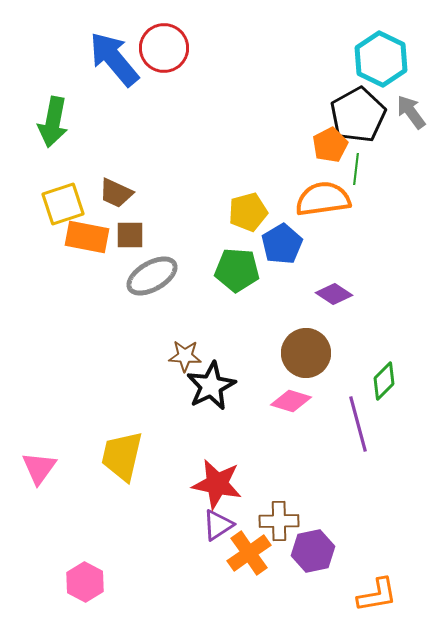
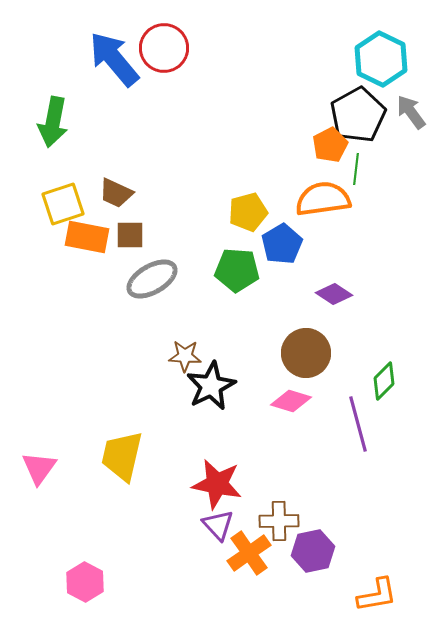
gray ellipse: moved 3 px down
purple triangle: rotated 40 degrees counterclockwise
